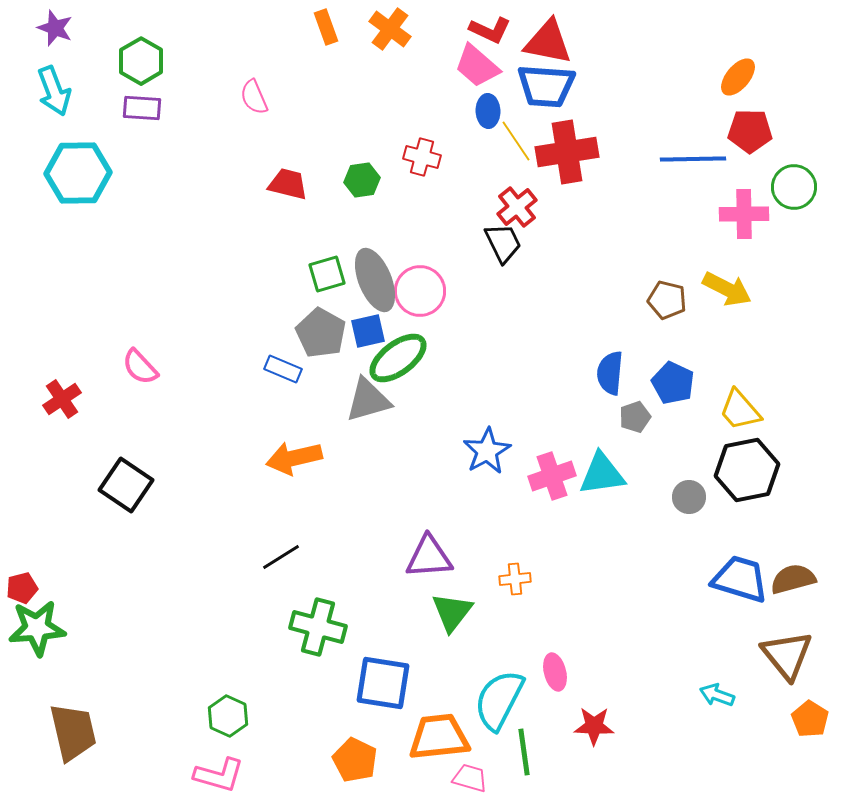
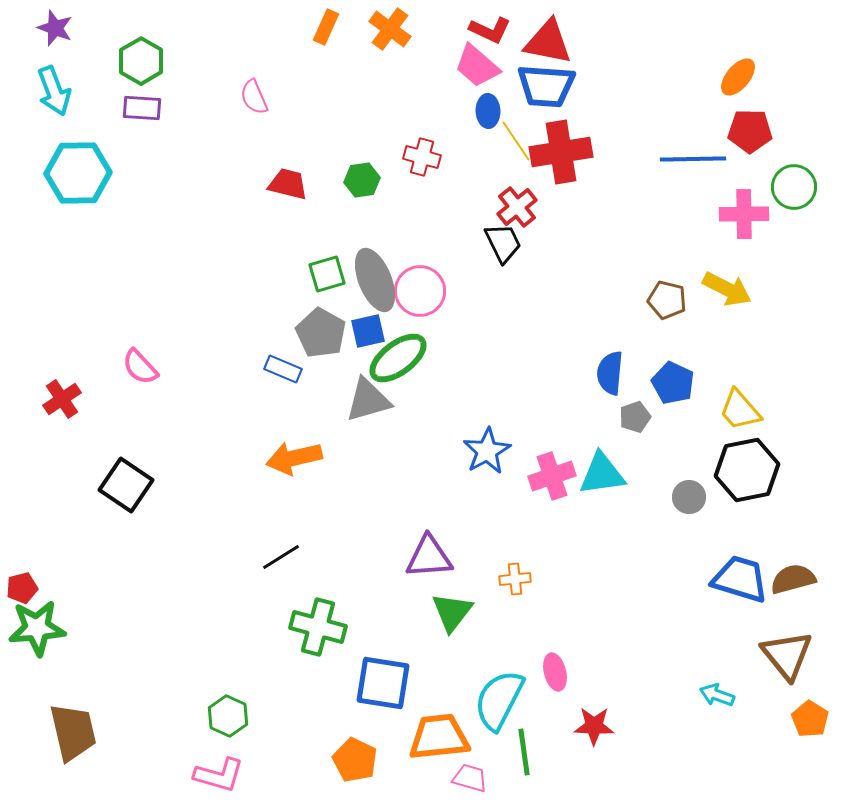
orange rectangle at (326, 27): rotated 44 degrees clockwise
red cross at (567, 152): moved 6 px left
